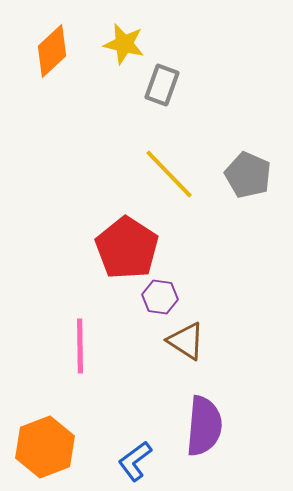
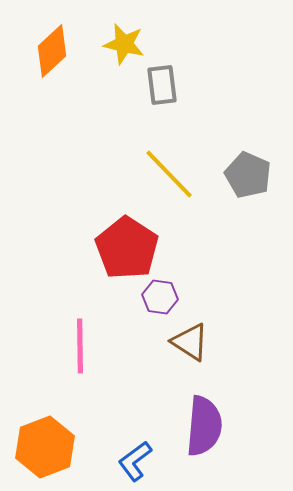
gray rectangle: rotated 27 degrees counterclockwise
brown triangle: moved 4 px right, 1 px down
